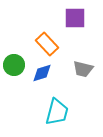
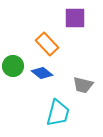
green circle: moved 1 px left, 1 px down
gray trapezoid: moved 16 px down
blue diamond: rotated 55 degrees clockwise
cyan trapezoid: moved 1 px right, 1 px down
